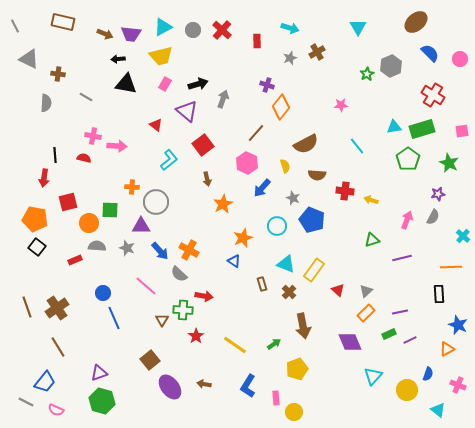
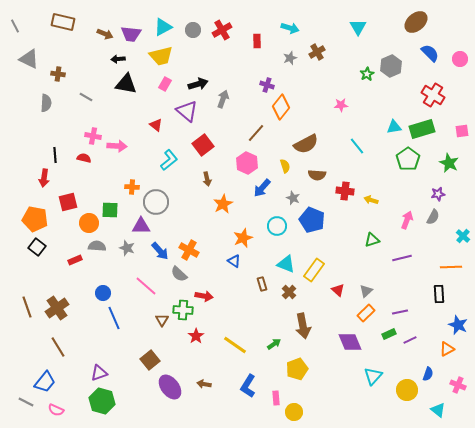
red cross at (222, 30): rotated 18 degrees clockwise
